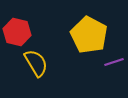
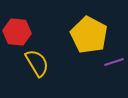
red hexagon: rotated 8 degrees counterclockwise
yellow semicircle: moved 1 px right
